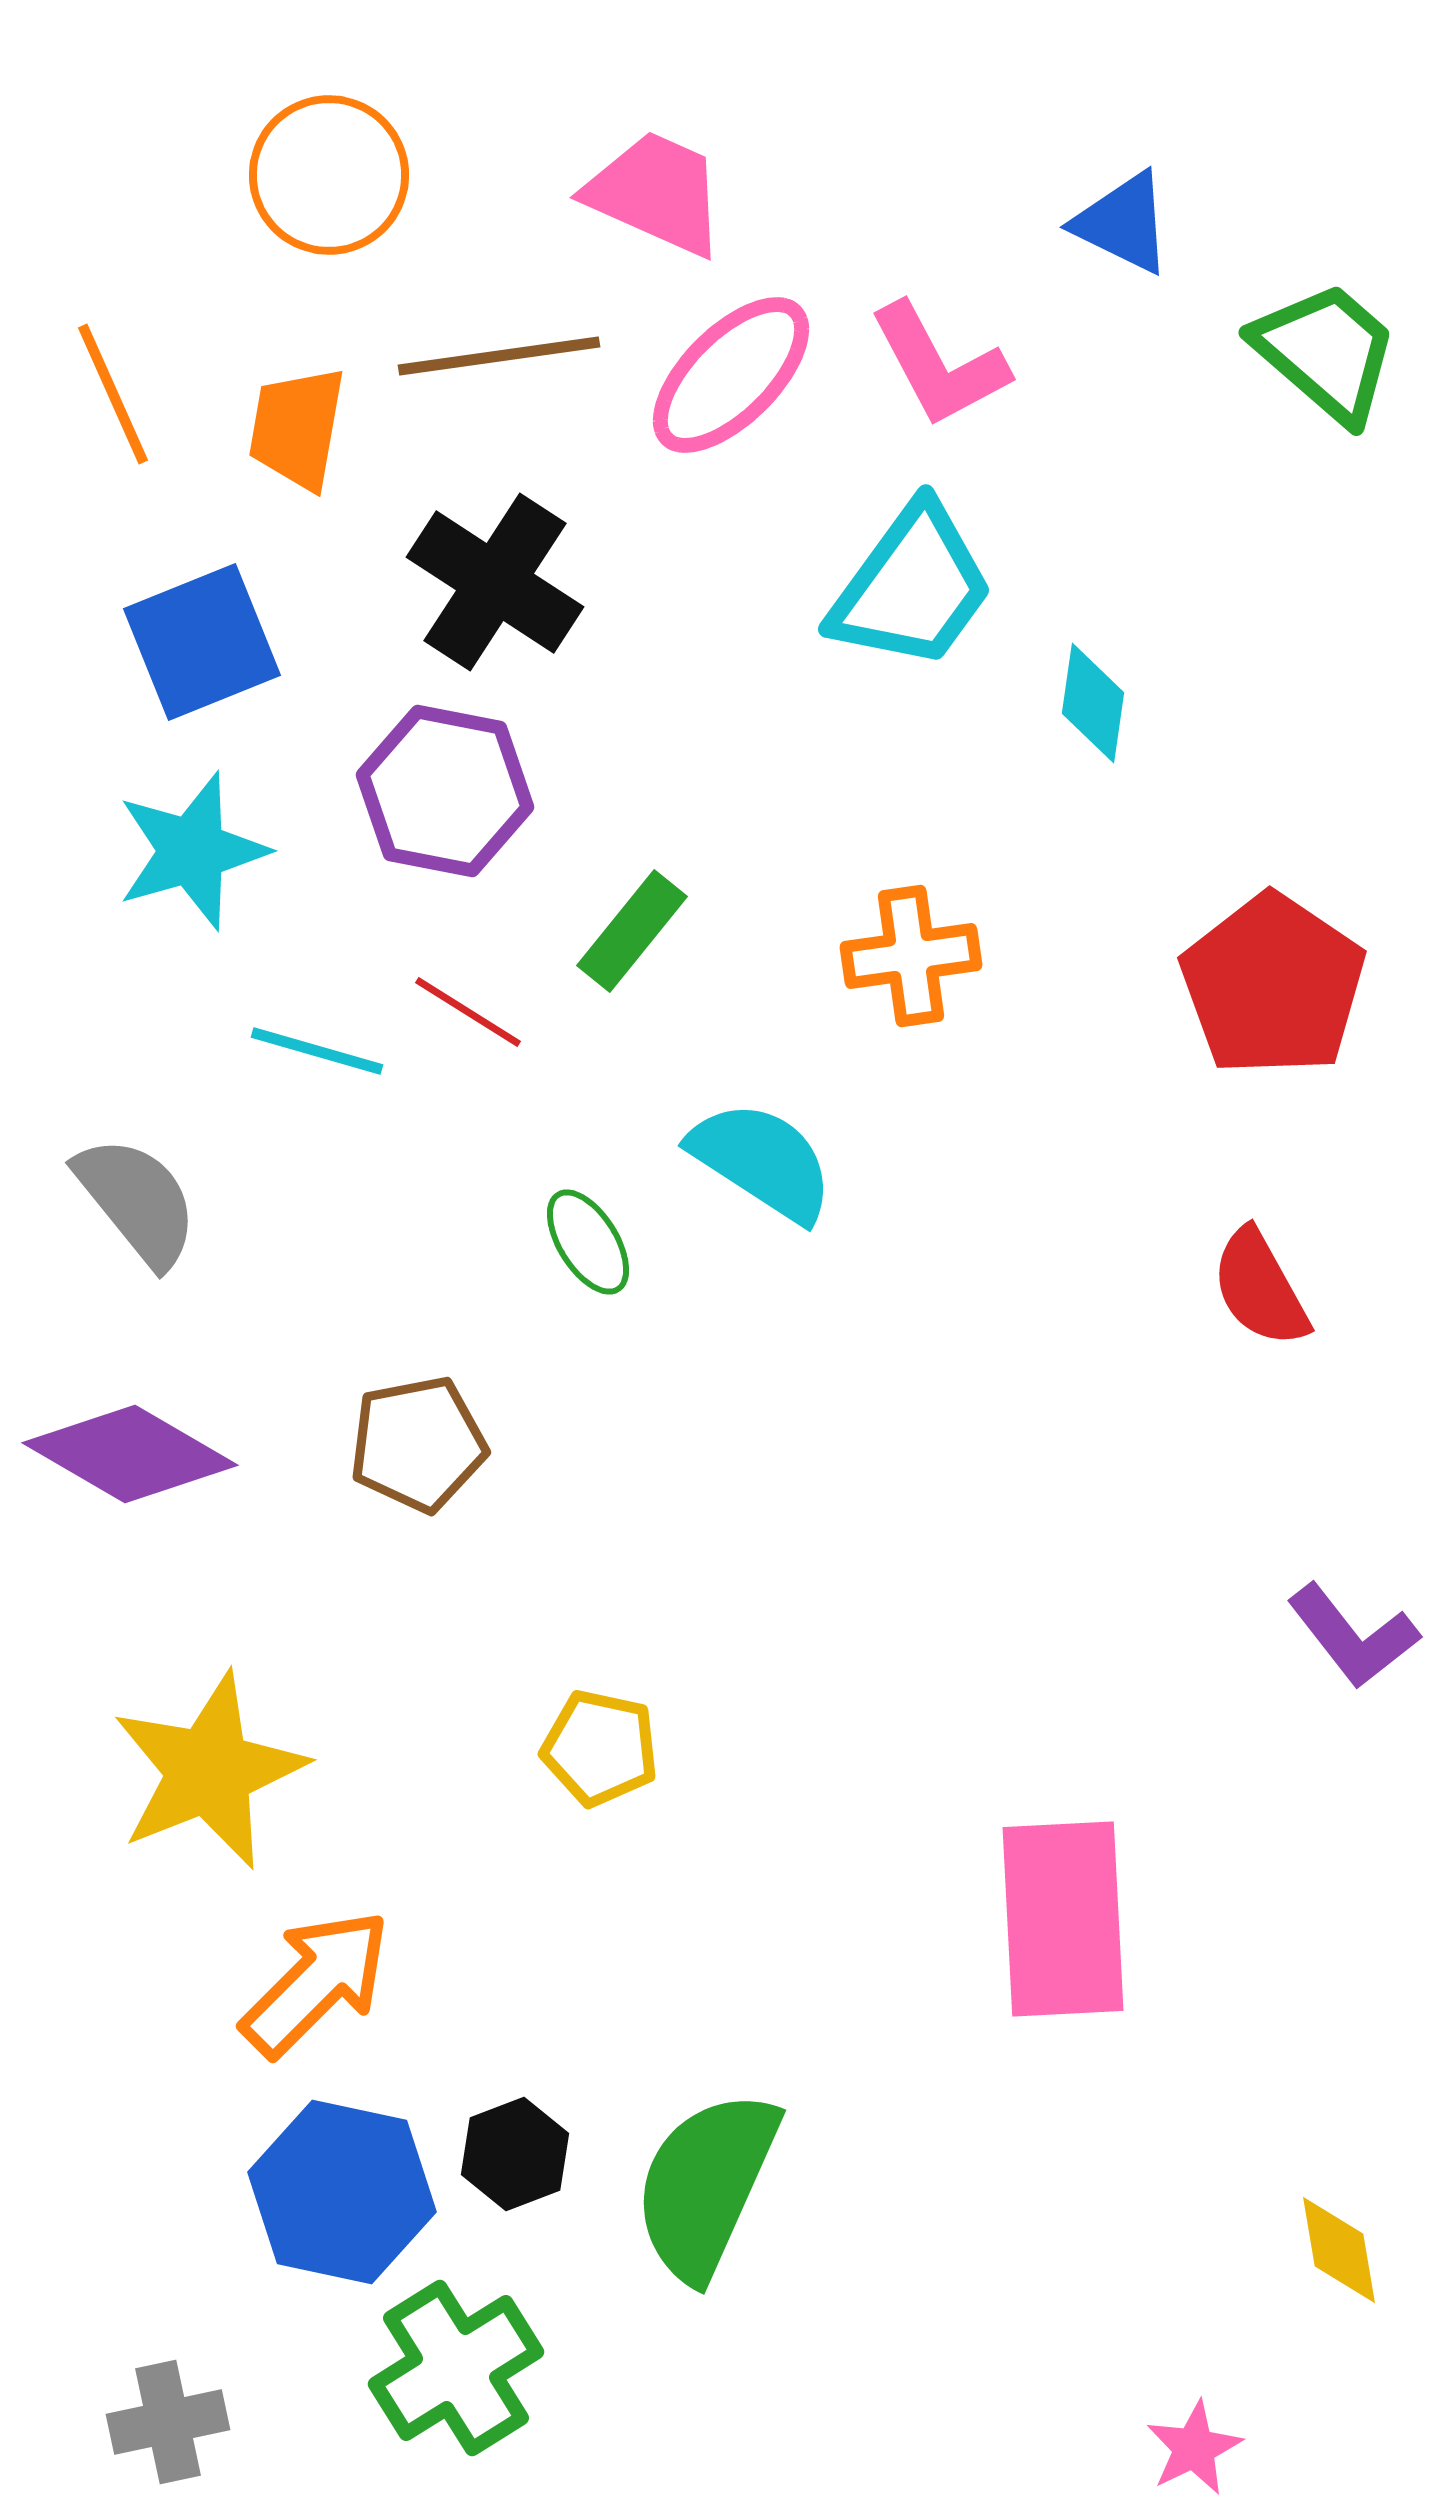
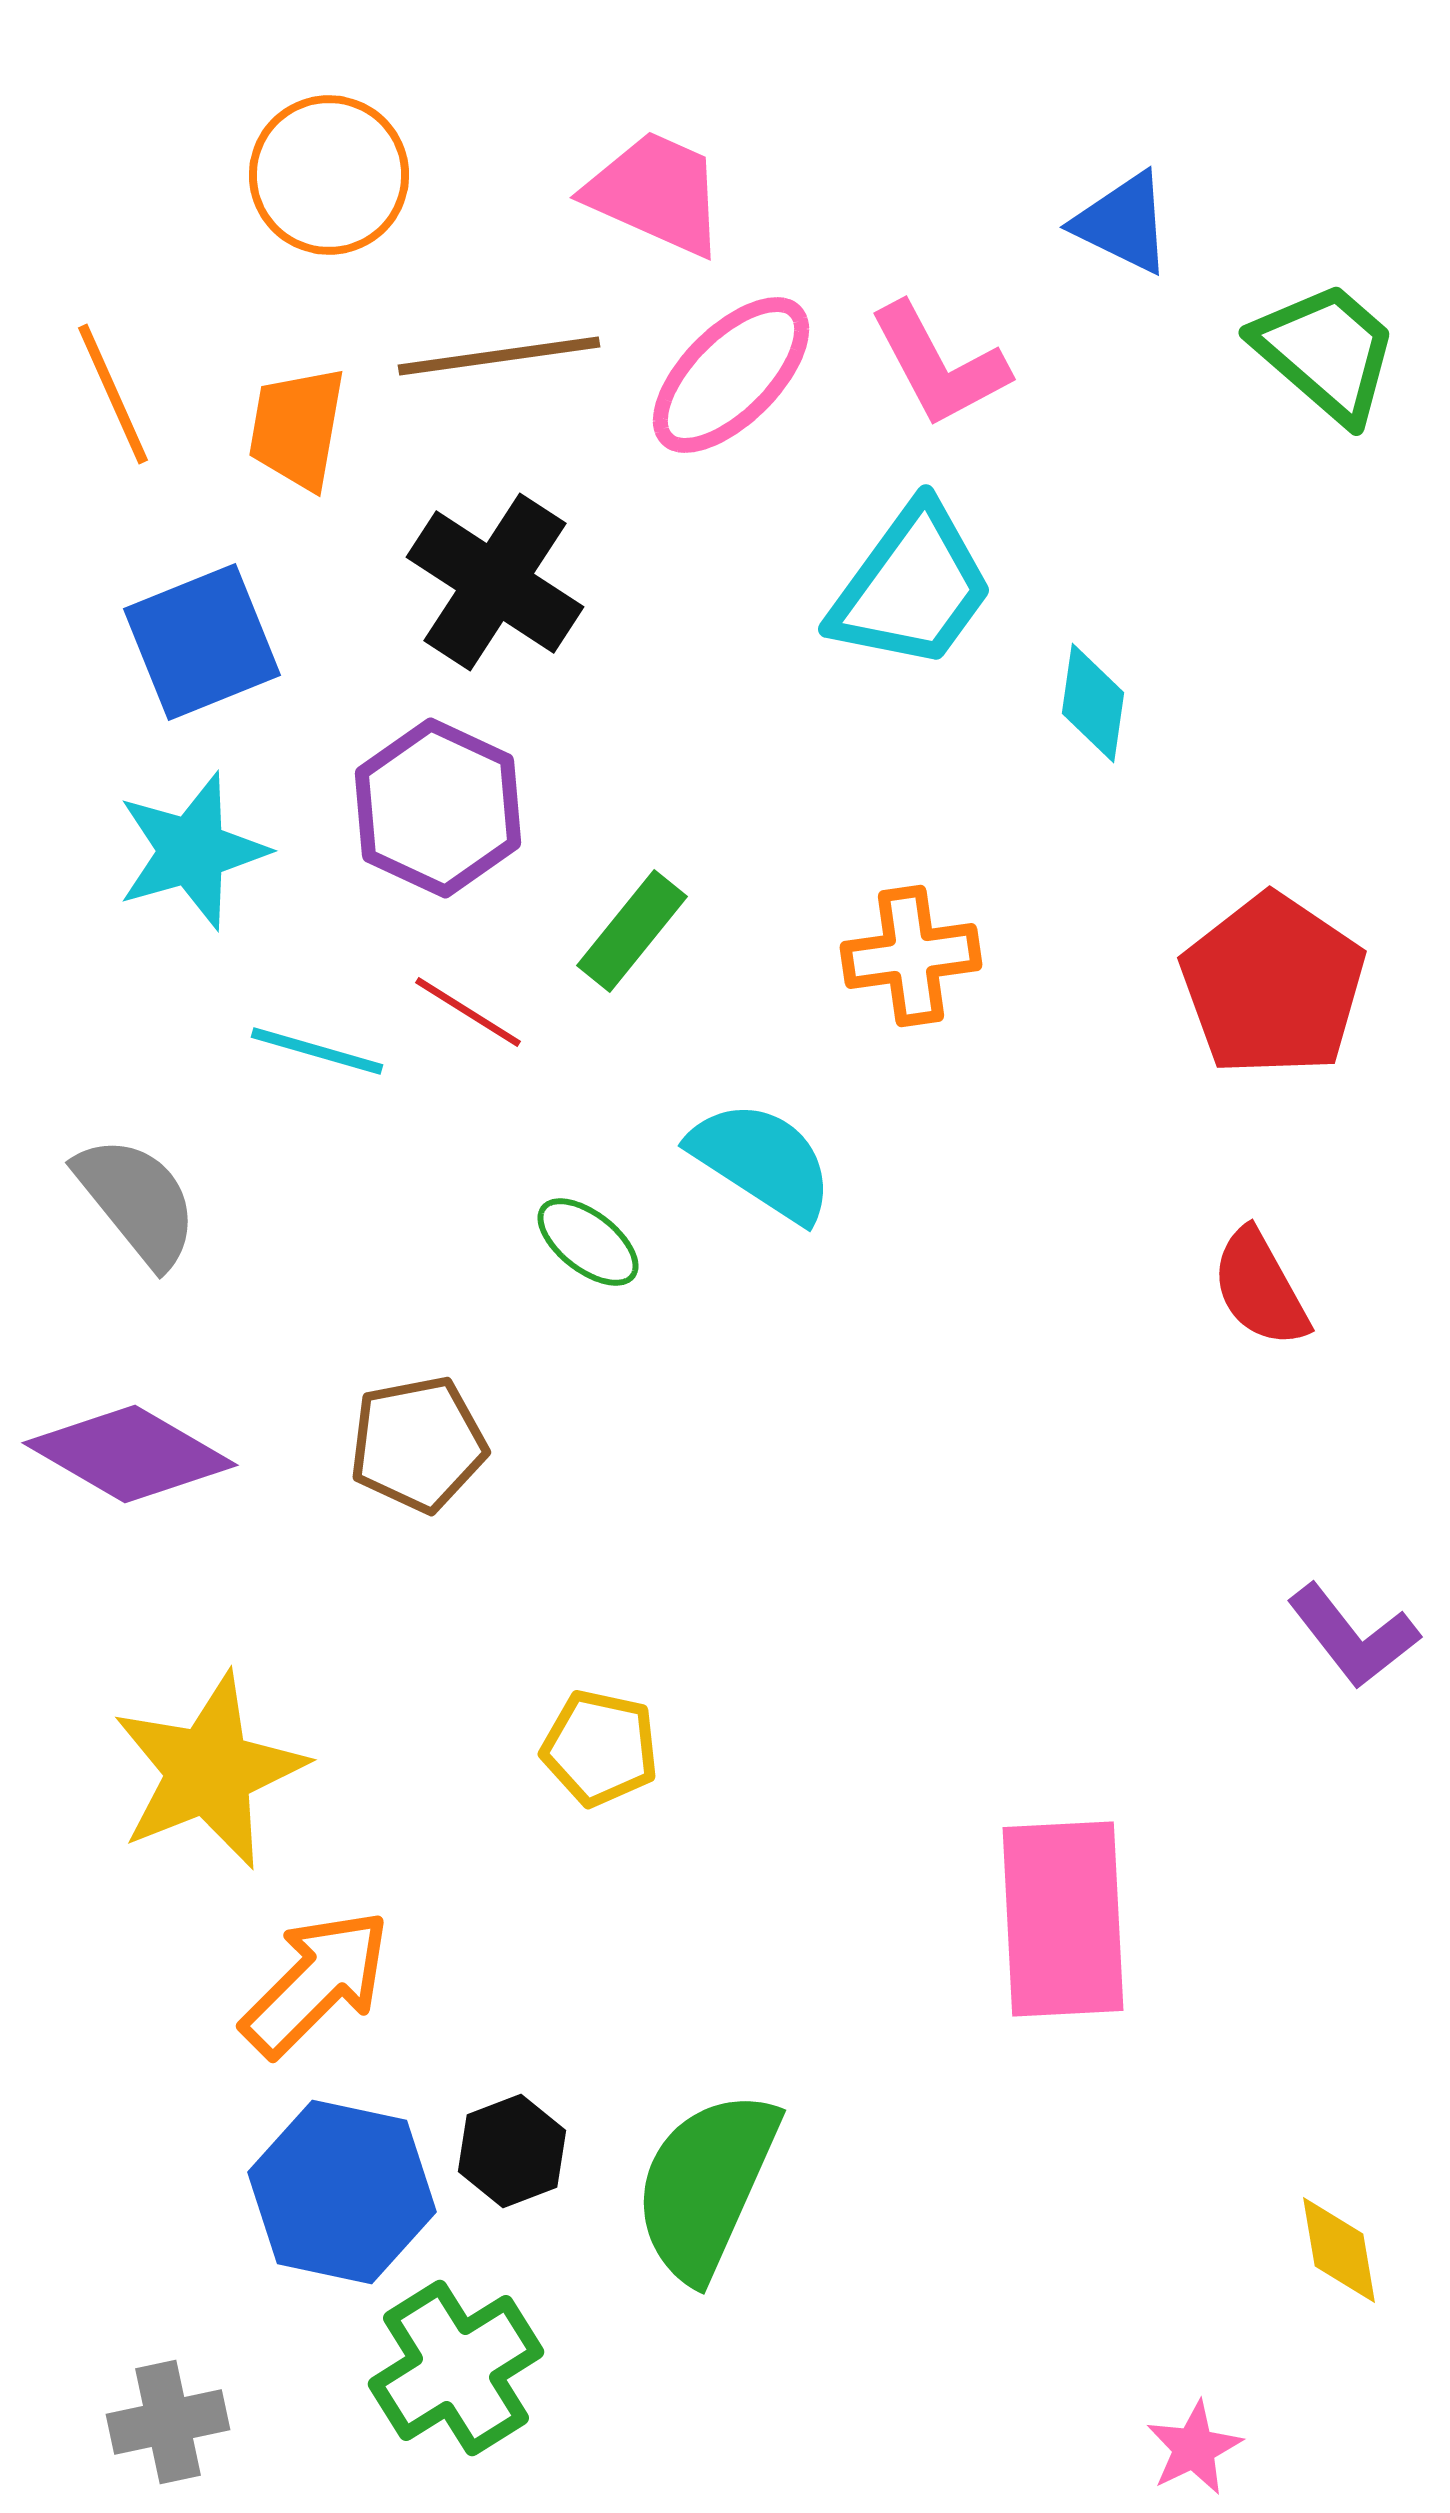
purple hexagon: moved 7 px left, 17 px down; rotated 14 degrees clockwise
green ellipse: rotated 20 degrees counterclockwise
black hexagon: moved 3 px left, 3 px up
